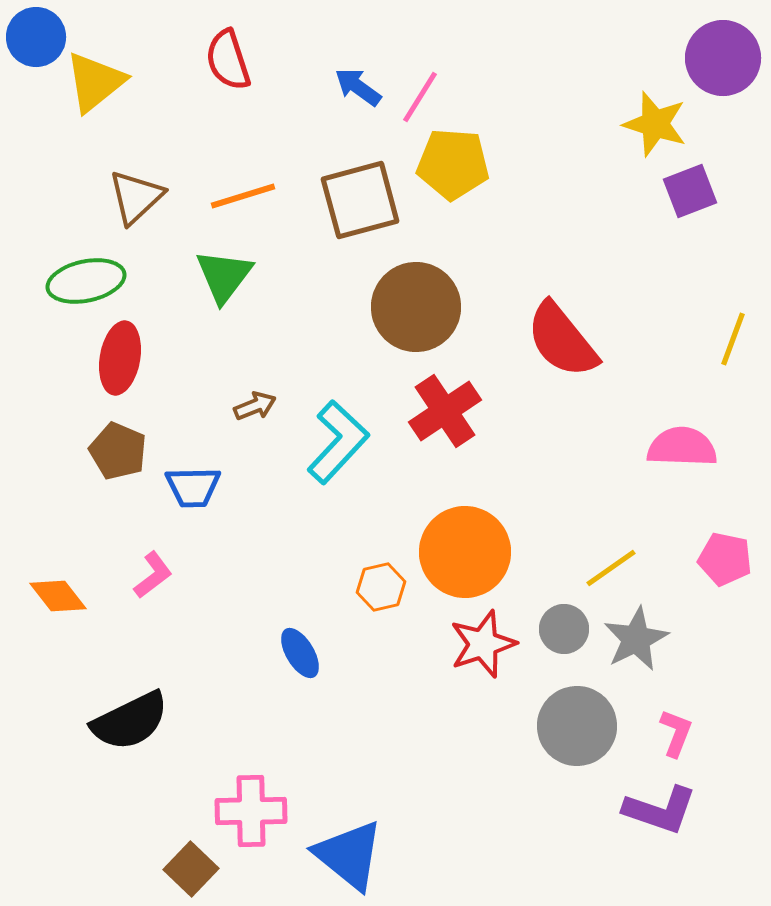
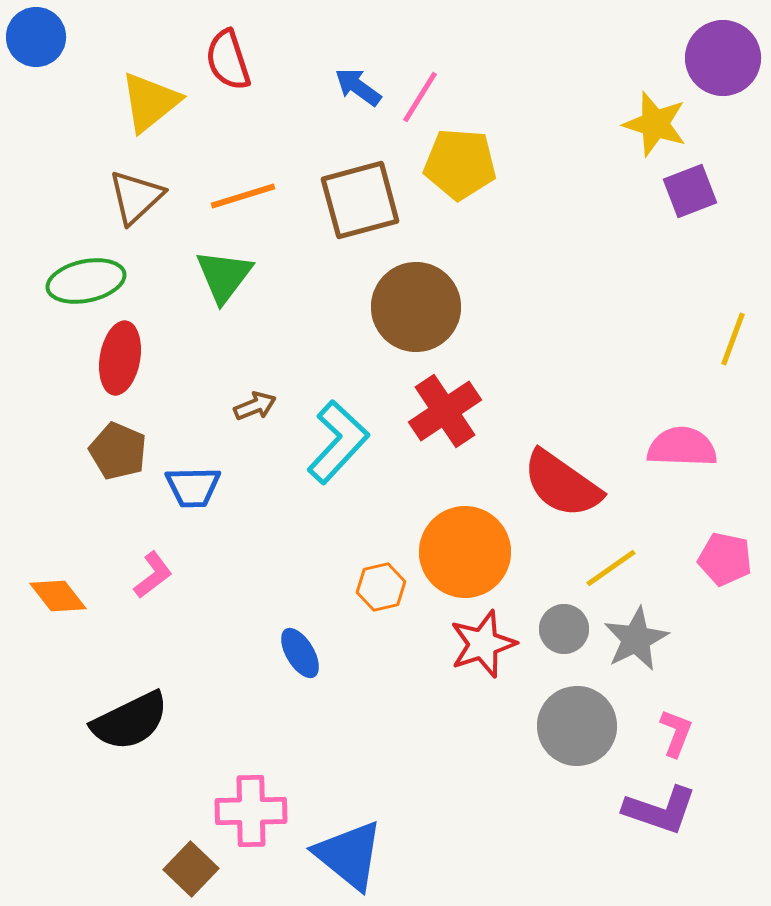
yellow triangle at (95, 82): moved 55 px right, 20 px down
yellow pentagon at (453, 164): moved 7 px right
red semicircle at (562, 340): moved 144 px down; rotated 16 degrees counterclockwise
